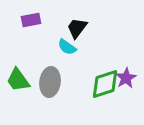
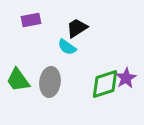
black trapezoid: rotated 20 degrees clockwise
